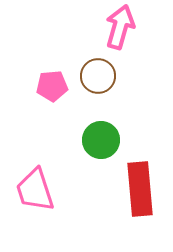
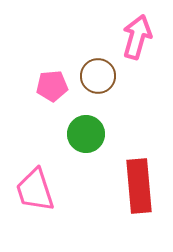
pink arrow: moved 17 px right, 10 px down
green circle: moved 15 px left, 6 px up
red rectangle: moved 1 px left, 3 px up
